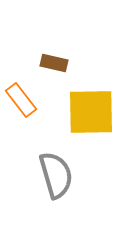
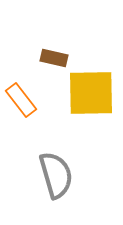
brown rectangle: moved 5 px up
yellow square: moved 19 px up
